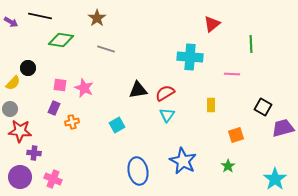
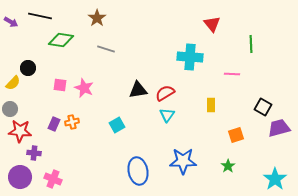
red triangle: rotated 30 degrees counterclockwise
purple rectangle: moved 16 px down
purple trapezoid: moved 4 px left
blue star: rotated 28 degrees counterclockwise
